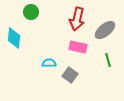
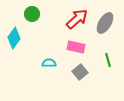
green circle: moved 1 px right, 2 px down
red arrow: rotated 145 degrees counterclockwise
gray ellipse: moved 7 px up; rotated 20 degrees counterclockwise
cyan diamond: rotated 30 degrees clockwise
pink rectangle: moved 2 px left
gray square: moved 10 px right, 3 px up; rotated 14 degrees clockwise
